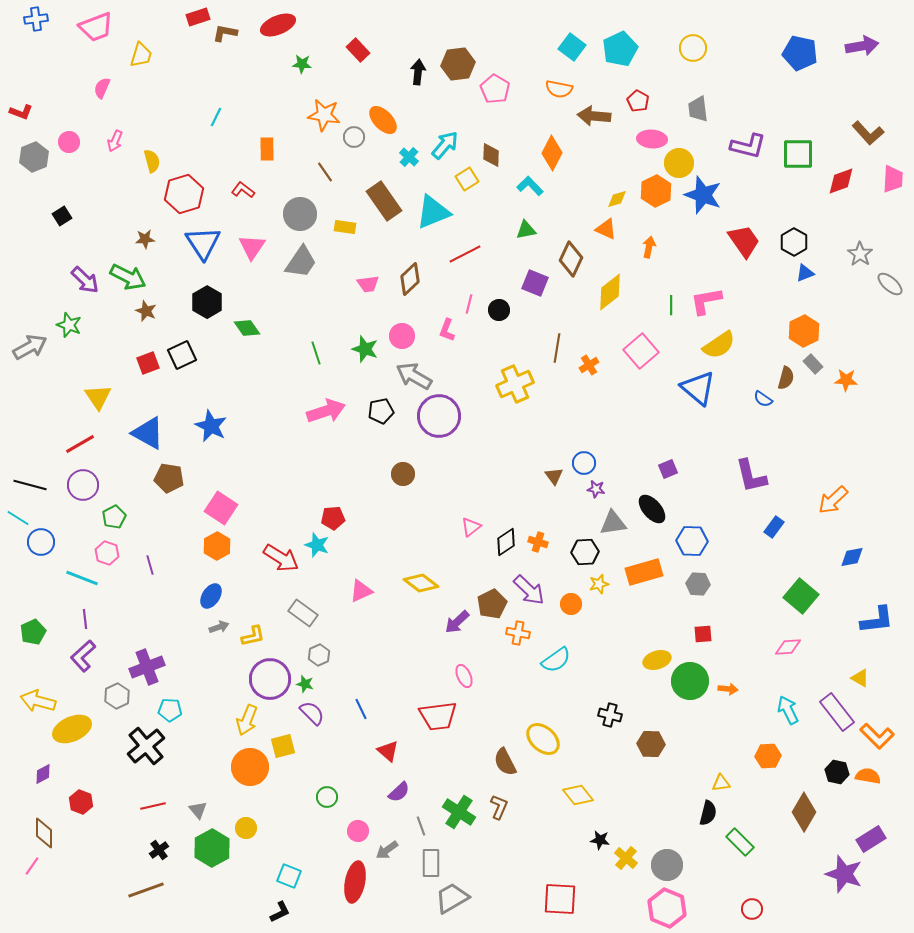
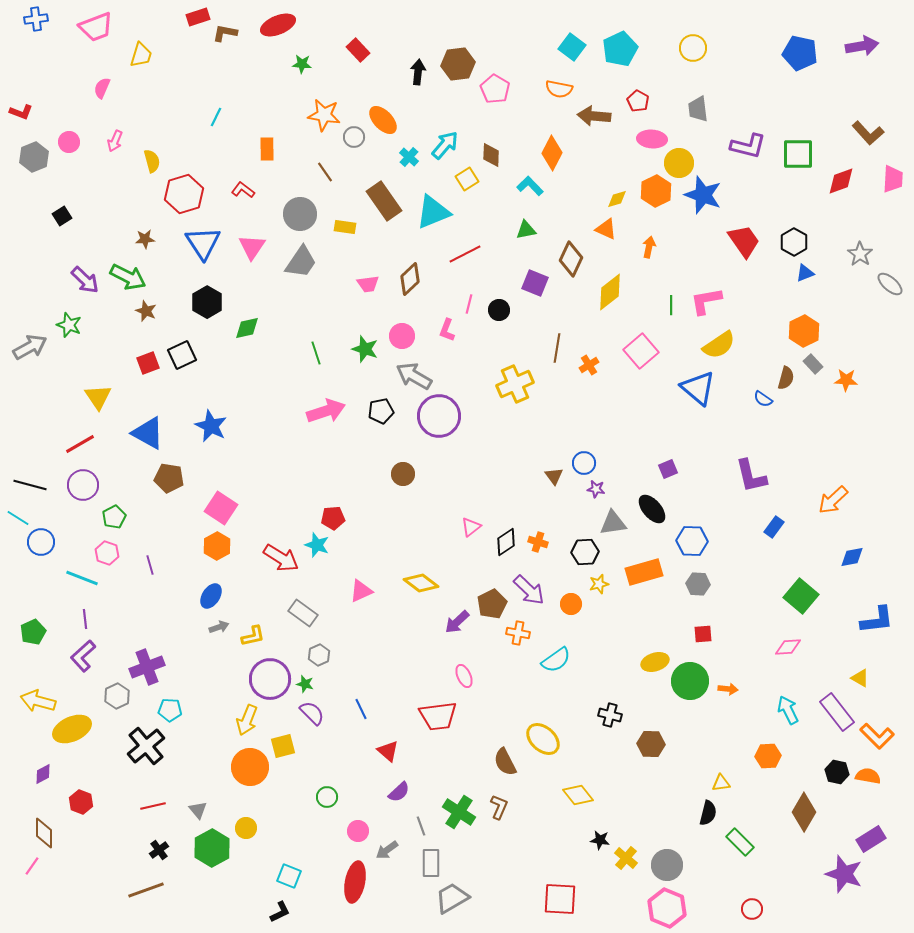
green diamond at (247, 328): rotated 68 degrees counterclockwise
yellow ellipse at (657, 660): moved 2 px left, 2 px down
